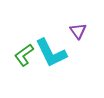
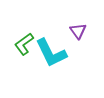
green L-shape: moved 11 px up
